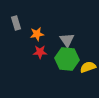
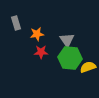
red star: moved 1 px right
green hexagon: moved 3 px right, 1 px up
